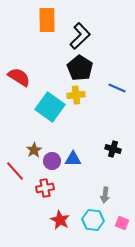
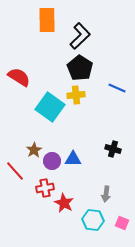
gray arrow: moved 1 px right, 1 px up
red star: moved 4 px right, 17 px up
